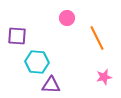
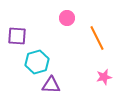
cyan hexagon: rotated 20 degrees counterclockwise
